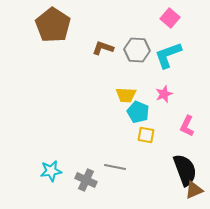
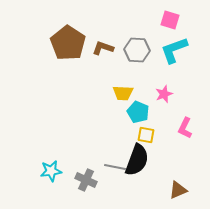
pink square: moved 2 px down; rotated 24 degrees counterclockwise
brown pentagon: moved 15 px right, 18 px down
cyan L-shape: moved 6 px right, 5 px up
yellow trapezoid: moved 3 px left, 2 px up
pink L-shape: moved 2 px left, 2 px down
black semicircle: moved 48 px left, 10 px up; rotated 40 degrees clockwise
brown triangle: moved 16 px left
